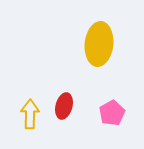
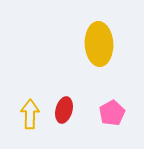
yellow ellipse: rotated 9 degrees counterclockwise
red ellipse: moved 4 px down
